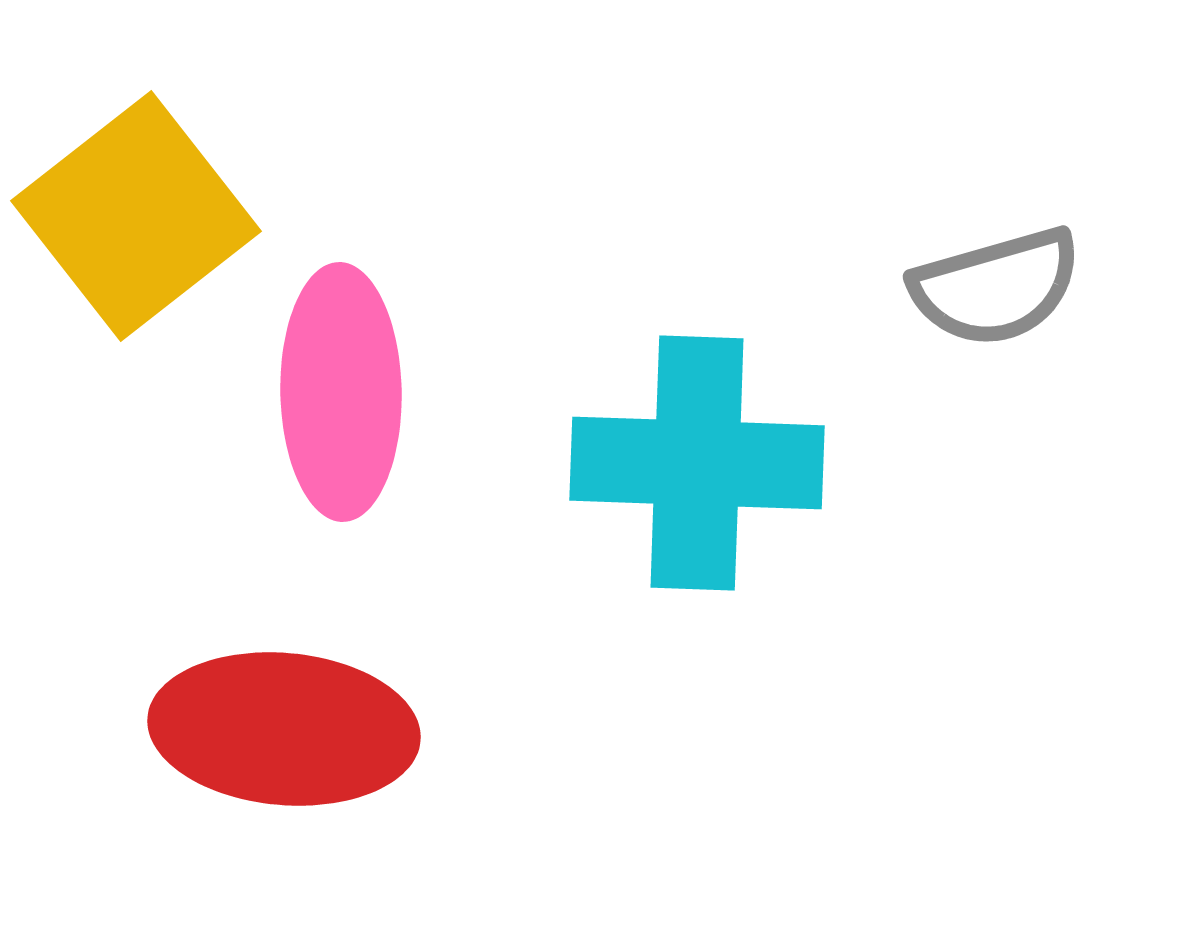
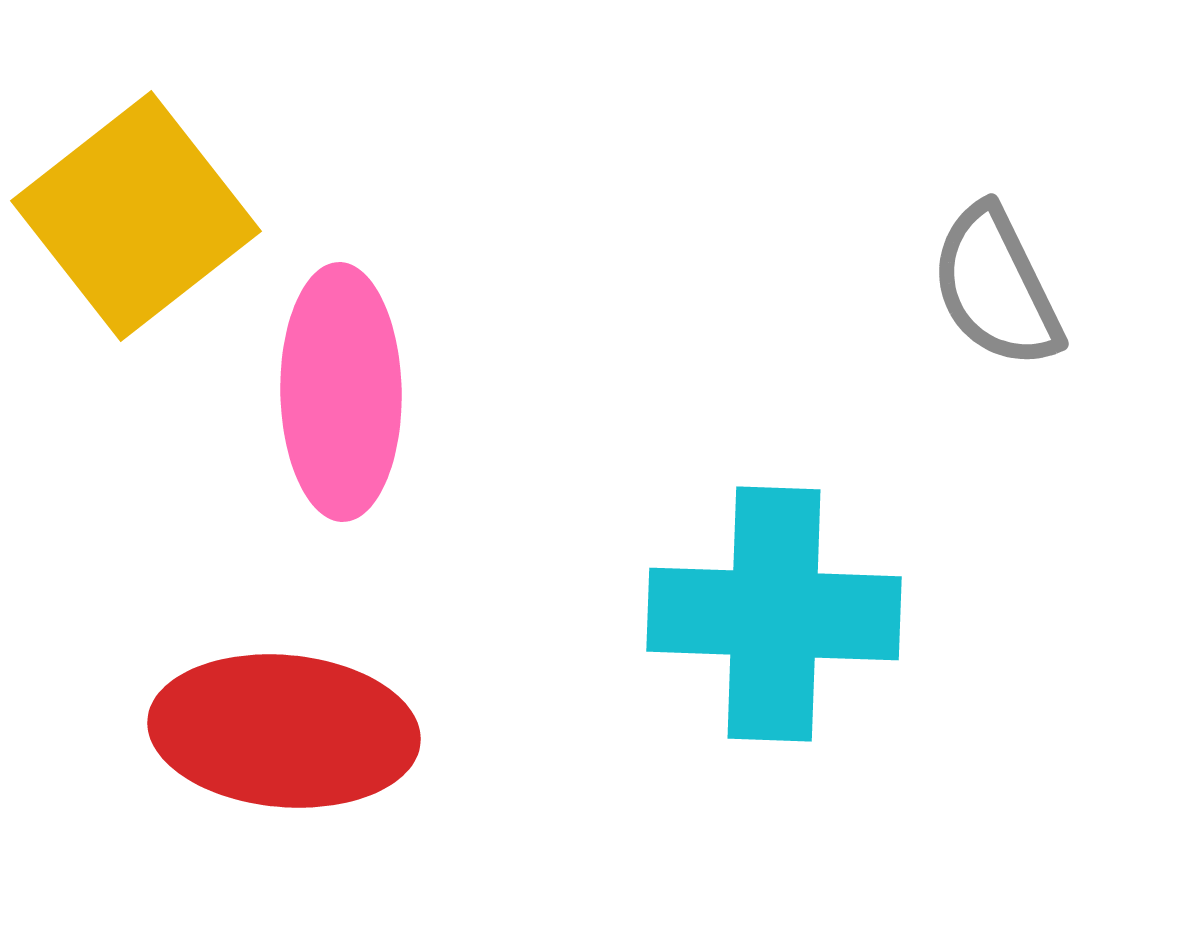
gray semicircle: rotated 80 degrees clockwise
cyan cross: moved 77 px right, 151 px down
red ellipse: moved 2 px down
